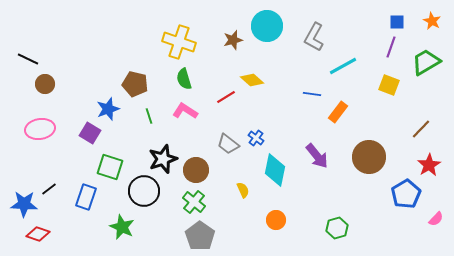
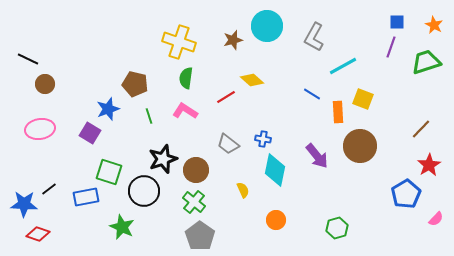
orange star at (432, 21): moved 2 px right, 4 px down
green trapezoid at (426, 62): rotated 12 degrees clockwise
green semicircle at (184, 79): moved 2 px right, 1 px up; rotated 25 degrees clockwise
yellow square at (389, 85): moved 26 px left, 14 px down
blue line at (312, 94): rotated 24 degrees clockwise
orange rectangle at (338, 112): rotated 40 degrees counterclockwise
blue cross at (256, 138): moved 7 px right, 1 px down; rotated 28 degrees counterclockwise
brown circle at (369, 157): moved 9 px left, 11 px up
green square at (110, 167): moved 1 px left, 5 px down
blue rectangle at (86, 197): rotated 60 degrees clockwise
